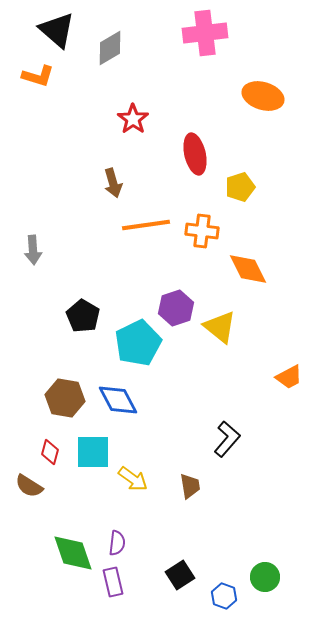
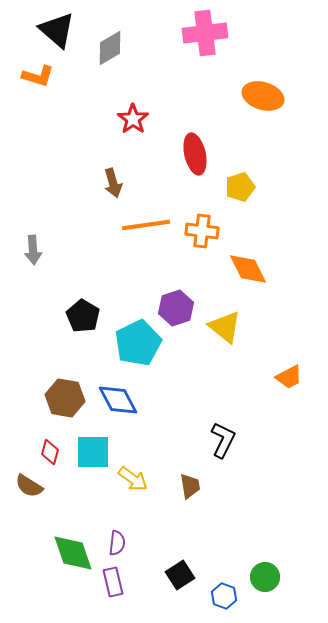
yellow triangle: moved 5 px right
black L-shape: moved 4 px left, 1 px down; rotated 15 degrees counterclockwise
